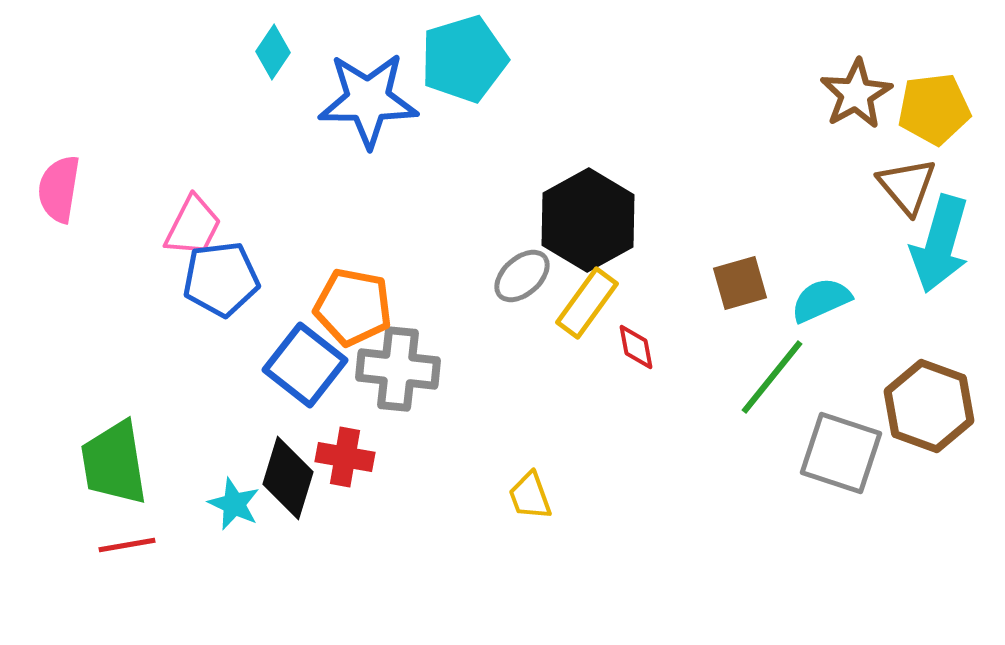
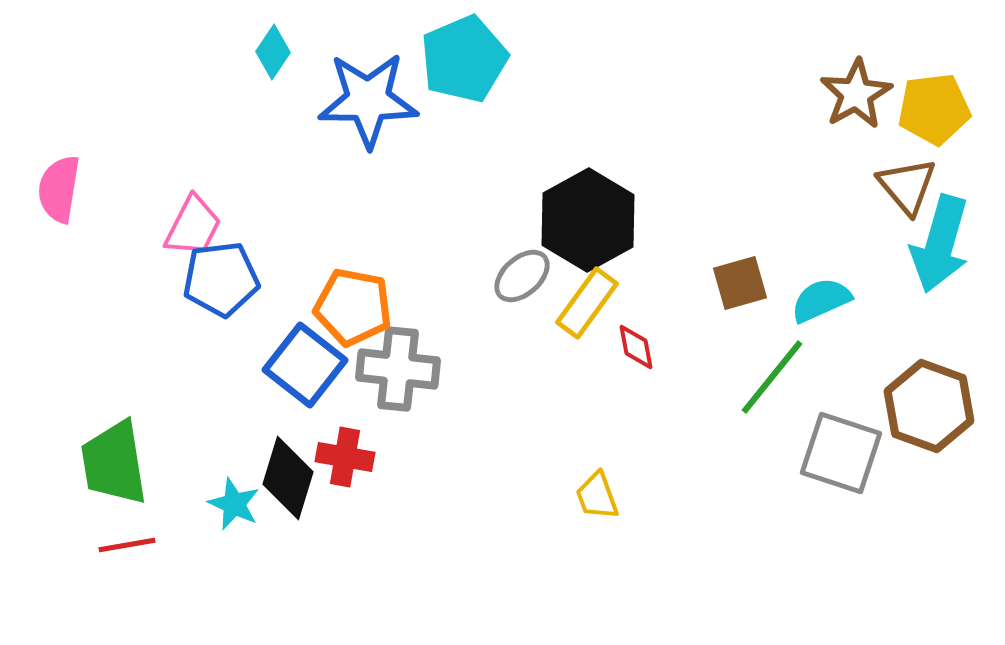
cyan pentagon: rotated 6 degrees counterclockwise
yellow trapezoid: moved 67 px right
